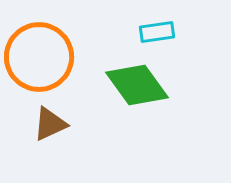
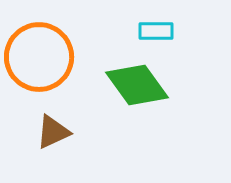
cyan rectangle: moved 1 px left, 1 px up; rotated 8 degrees clockwise
brown triangle: moved 3 px right, 8 px down
